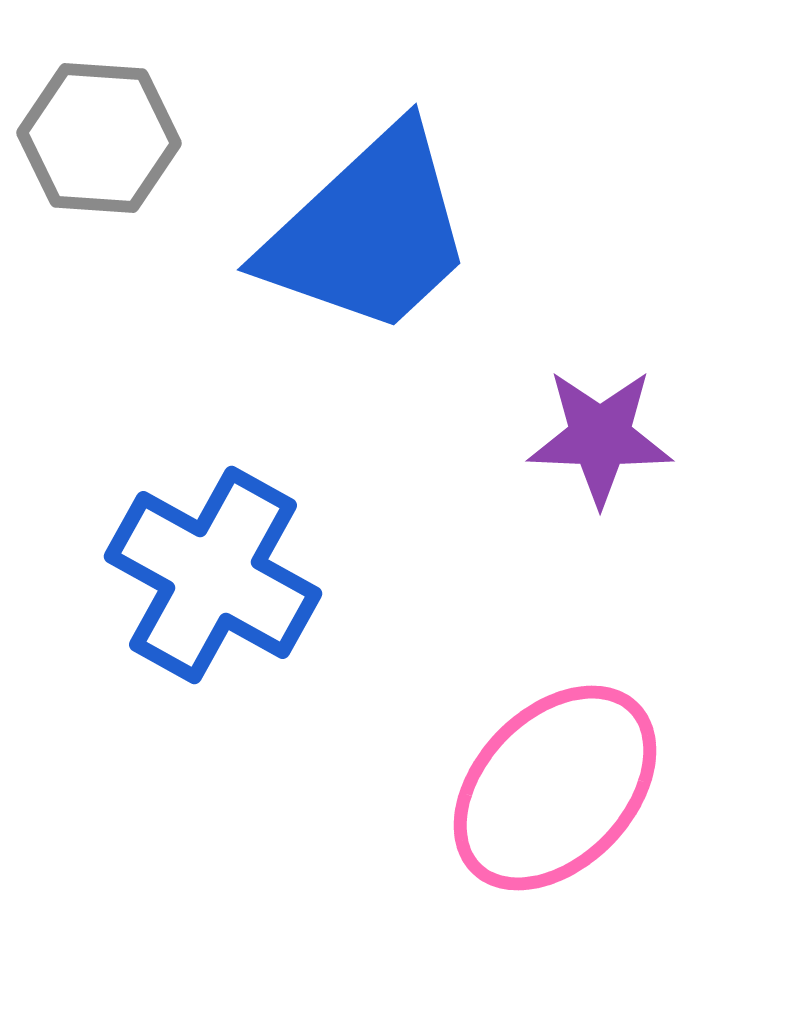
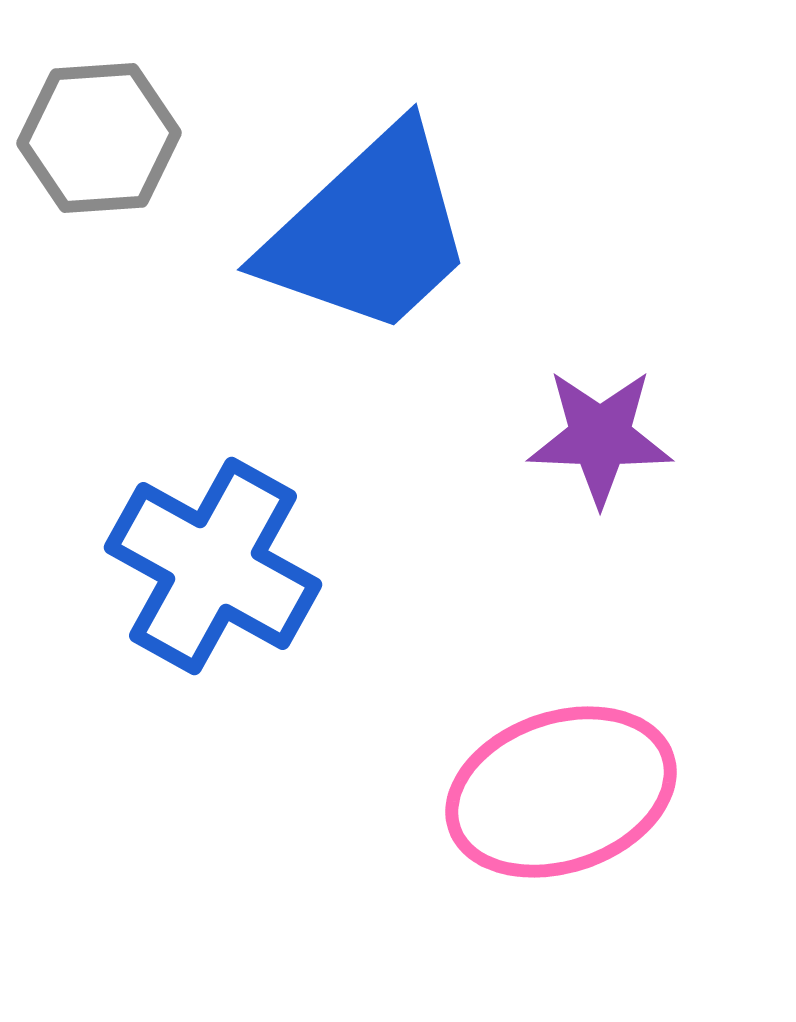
gray hexagon: rotated 8 degrees counterclockwise
blue cross: moved 9 px up
pink ellipse: moved 6 px right, 4 px down; rotated 27 degrees clockwise
